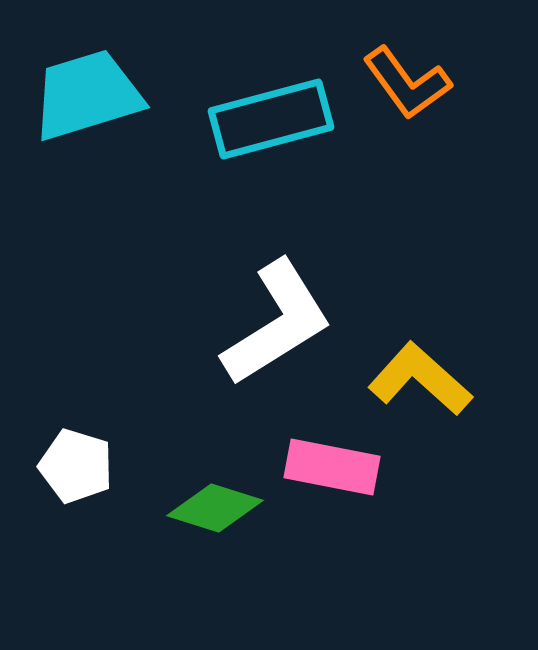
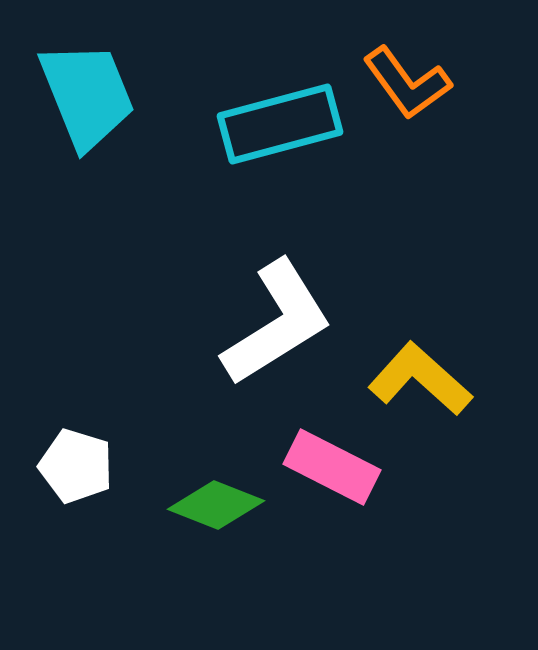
cyan trapezoid: rotated 85 degrees clockwise
cyan rectangle: moved 9 px right, 5 px down
pink rectangle: rotated 16 degrees clockwise
green diamond: moved 1 px right, 3 px up; rotated 4 degrees clockwise
